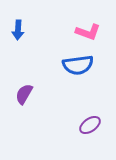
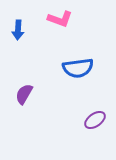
pink L-shape: moved 28 px left, 13 px up
blue semicircle: moved 3 px down
purple ellipse: moved 5 px right, 5 px up
